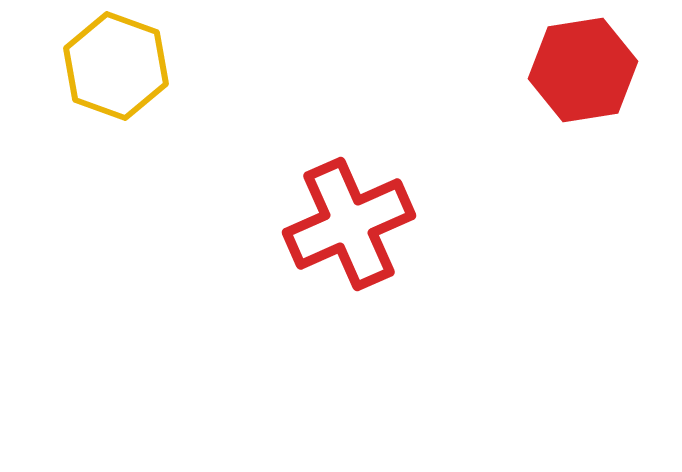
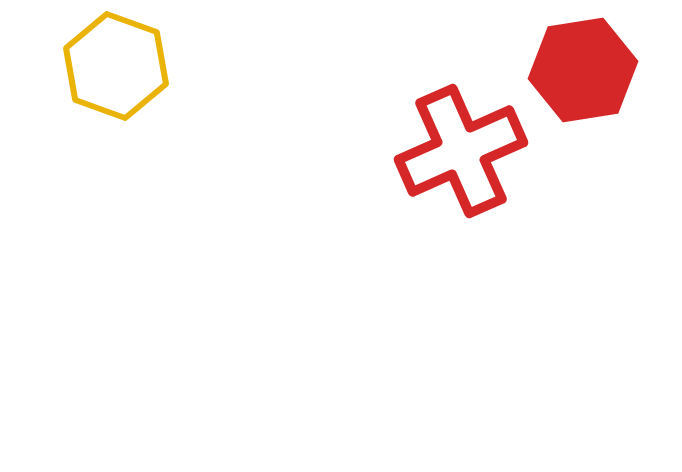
red cross: moved 112 px right, 73 px up
